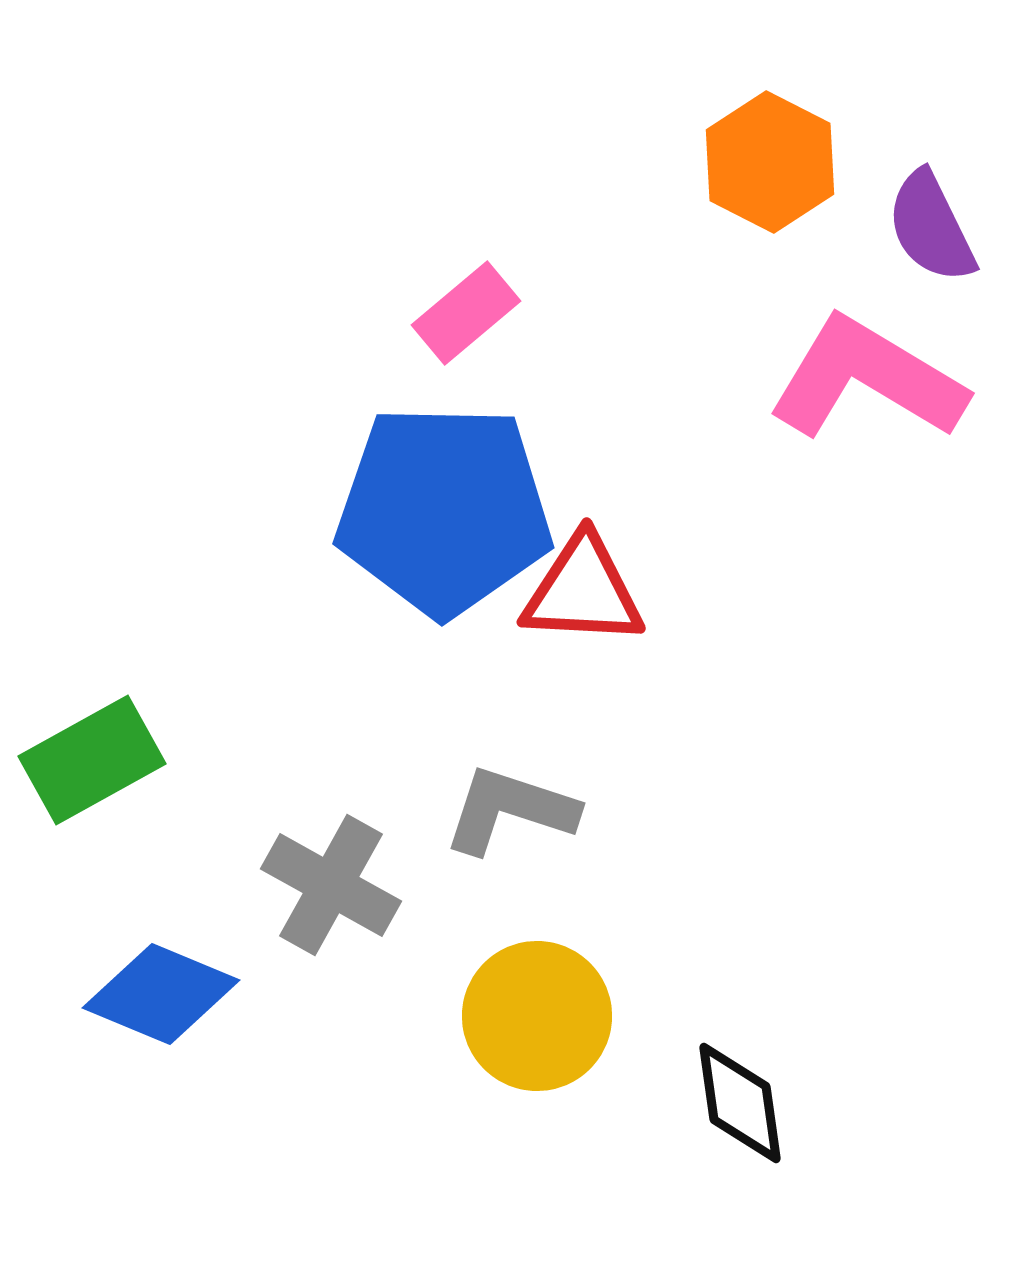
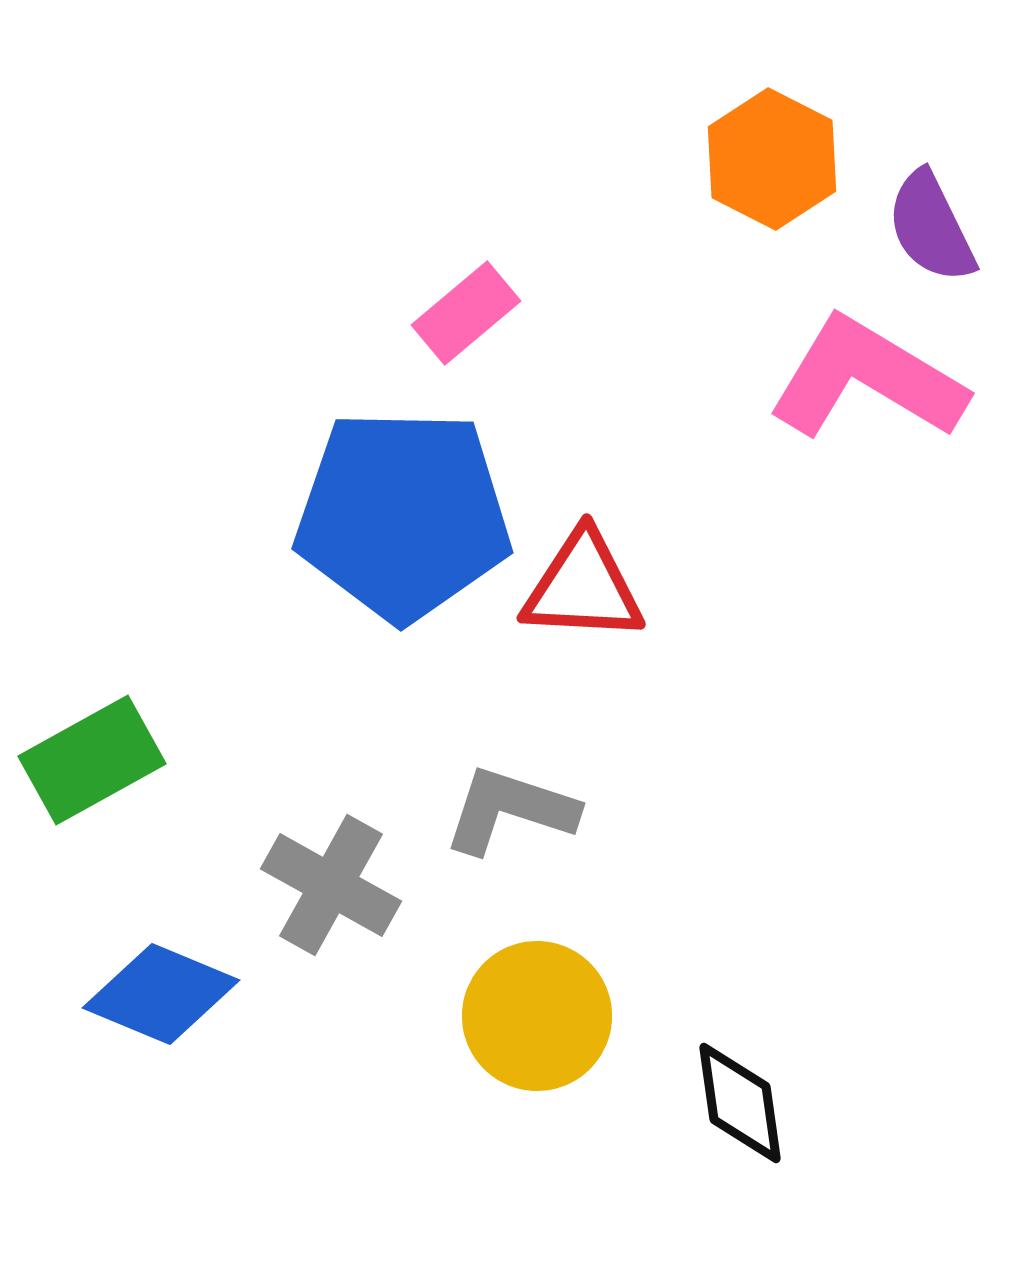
orange hexagon: moved 2 px right, 3 px up
blue pentagon: moved 41 px left, 5 px down
red triangle: moved 4 px up
